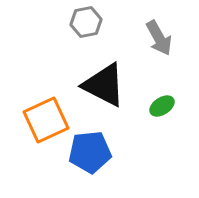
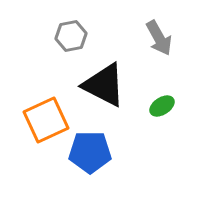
gray hexagon: moved 15 px left, 14 px down
blue pentagon: rotated 6 degrees clockwise
